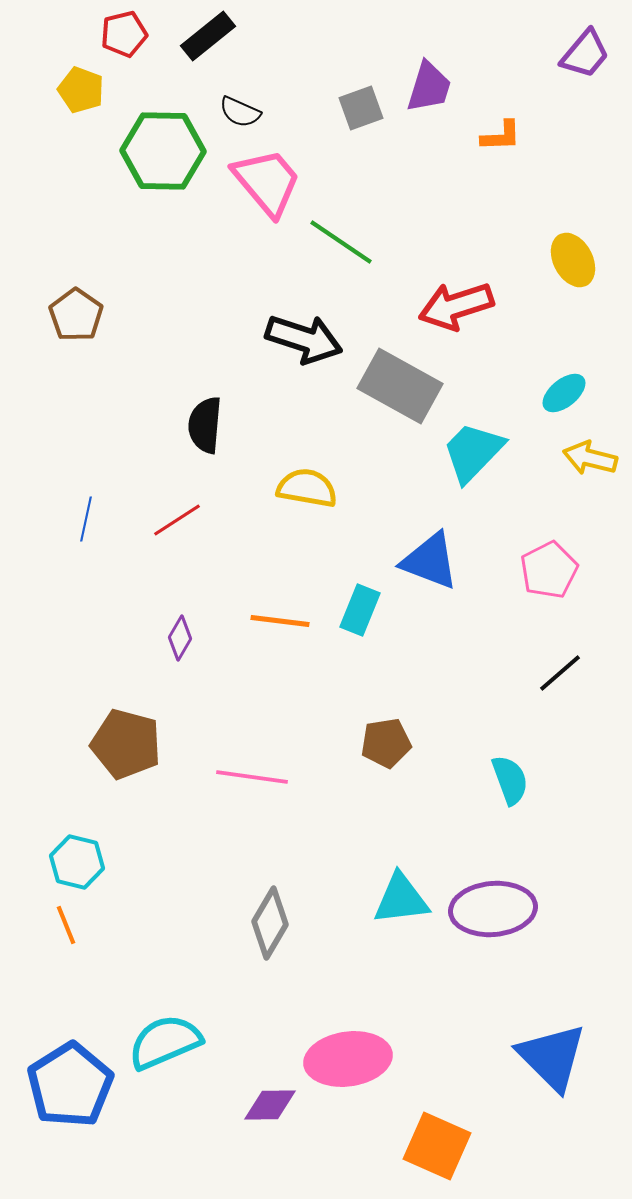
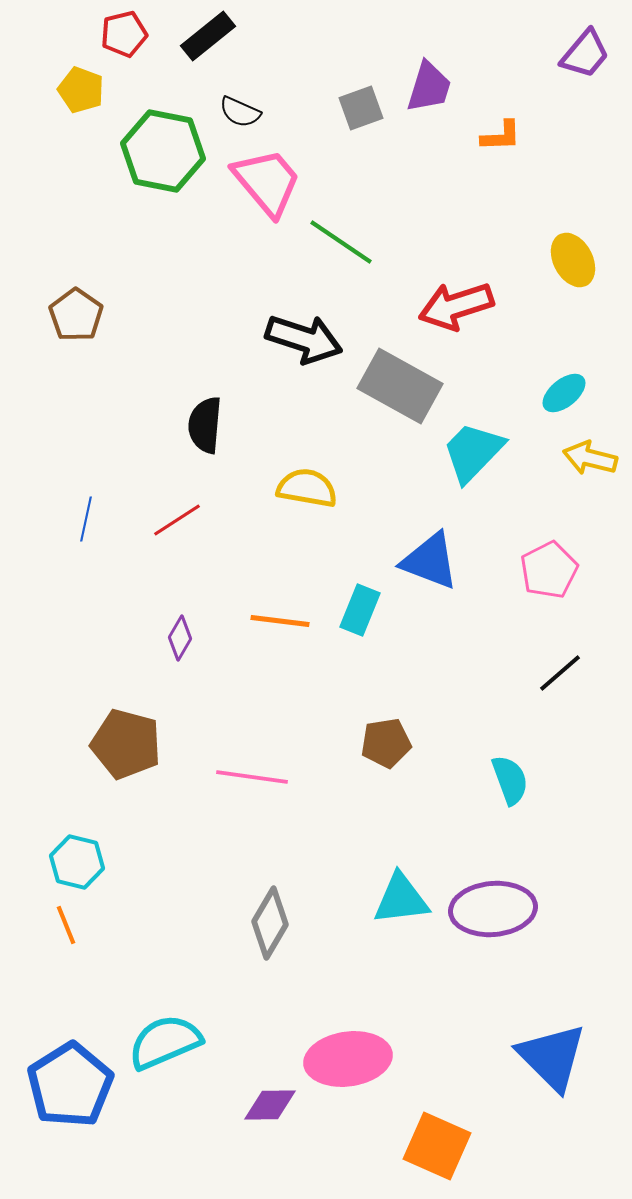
green hexagon at (163, 151): rotated 10 degrees clockwise
